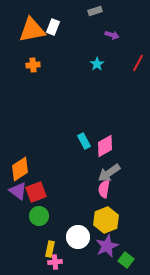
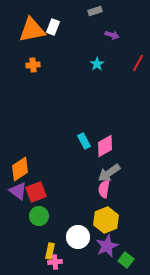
yellow rectangle: moved 2 px down
